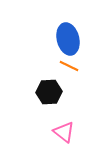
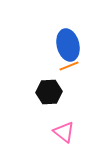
blue ellipse: moved 6 px down
orange line: rotated 48 degrees counterclockwise
